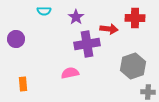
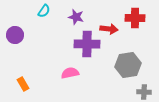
cyan semicircle: rotated 56 degrees counterclockwise
purple star: rotated 21 degrees counterclockwise
purple circle: moved 1 px left, 4 px up
purple cross: rotated 10 degrees clockwise
gray hexagon: moved 5 px left, 1 px up; rotated 10 degrees clockwise
orange rectangle: rotated 24 degrees counterclockwise
gray cross: moved 4 px left
